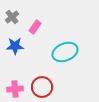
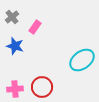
blue star: rotated 18 degrees clockwise
cyan ellipse: moved 17 px right, 8 px down; rotated 15 degrees counterclockwise
